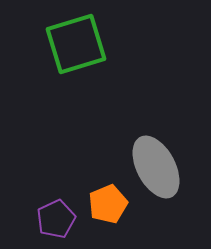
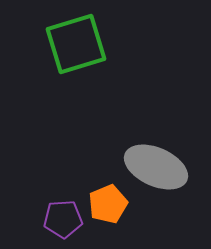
gray ellipse: rotated 38 degrees counterclockwise
purple pentagon: moved 7 px right; rotated 21 degrees clockwise
